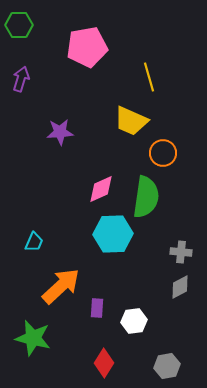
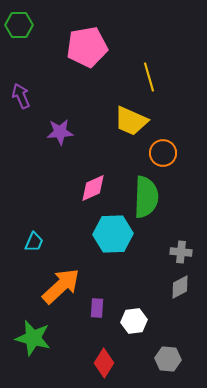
purple arrow: moved 17 px down; rotated 40 degrees counterclockwise
pink diamond: moved 8 px left, 1 px up
green semicircle: rotated 6 degrees counterclockwise
gray hexagon: moved 1 px right, 7 px up; rotated 15 degrees clockwise
